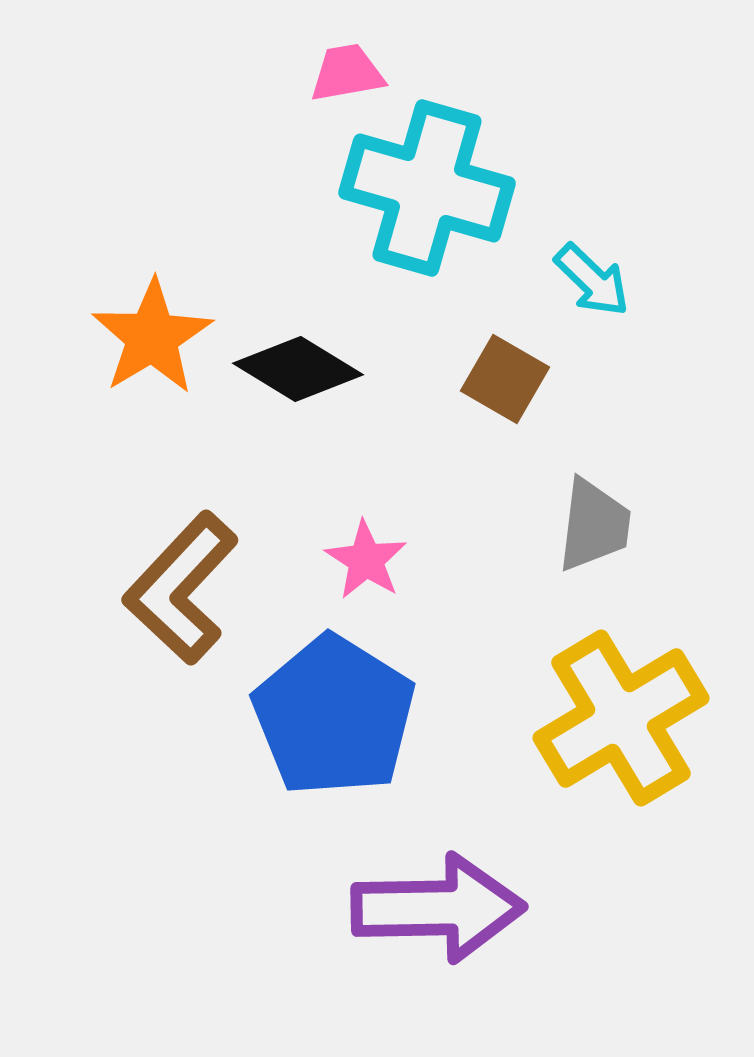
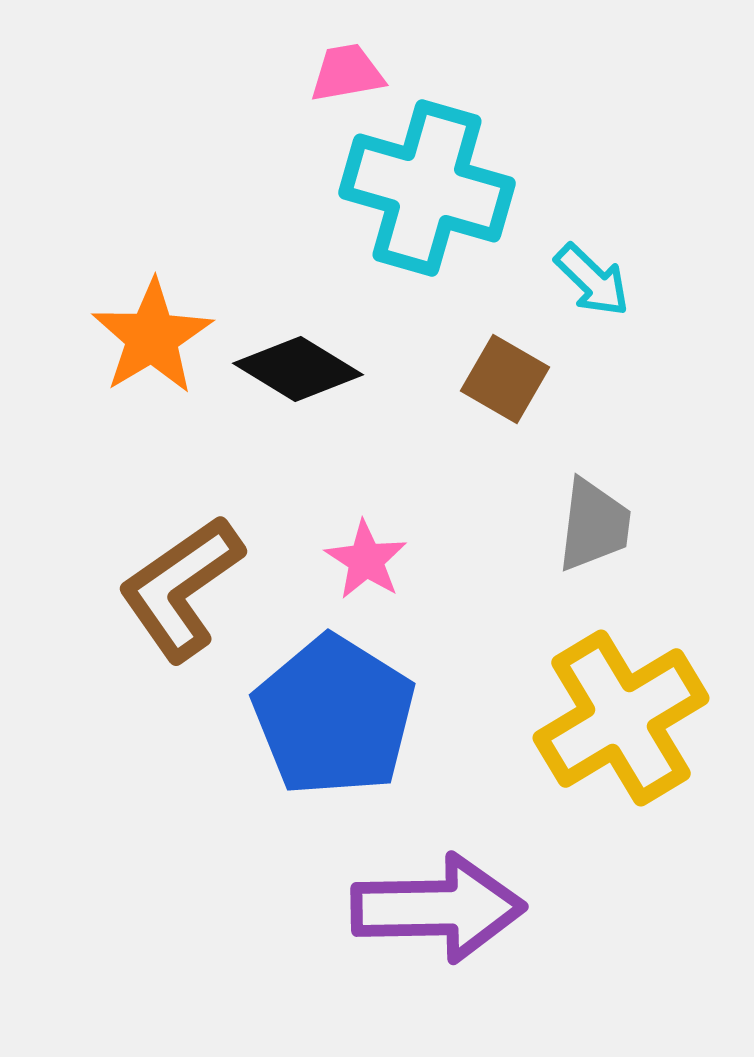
brown L-shape: rotated 12 degrees clockwise
